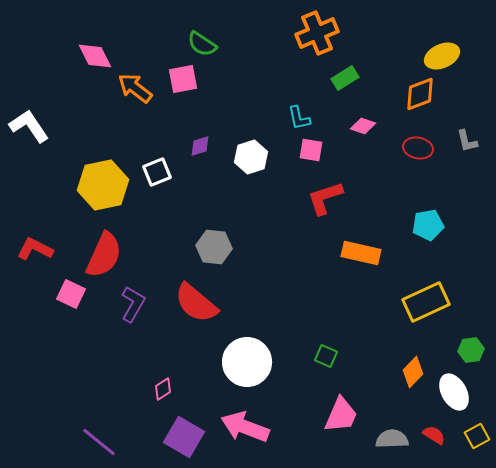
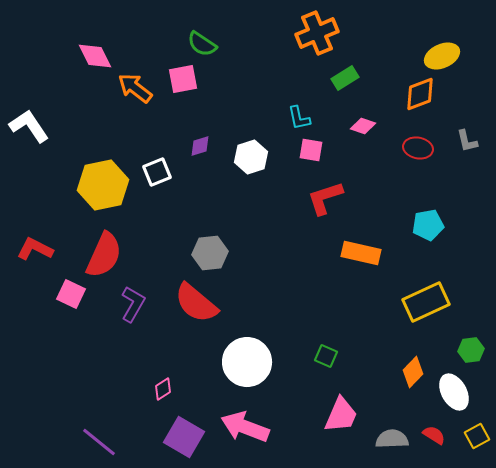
gray hexagon at (214, 247): moved 4 px left, 6 px down; rotated 12 degrees counterclockwise
